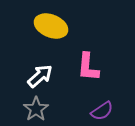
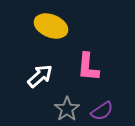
gray star: moved 31 px right
